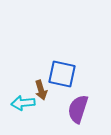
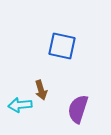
blue square: moved 28 px up
cyan arrow: moved 3 px left, 2 px down
